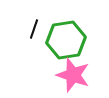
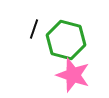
green hexagon: rotated 24 degrees clockwise
